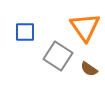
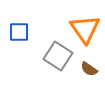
orange triangle: moved 2 px down
blue square: moved 6 px left
